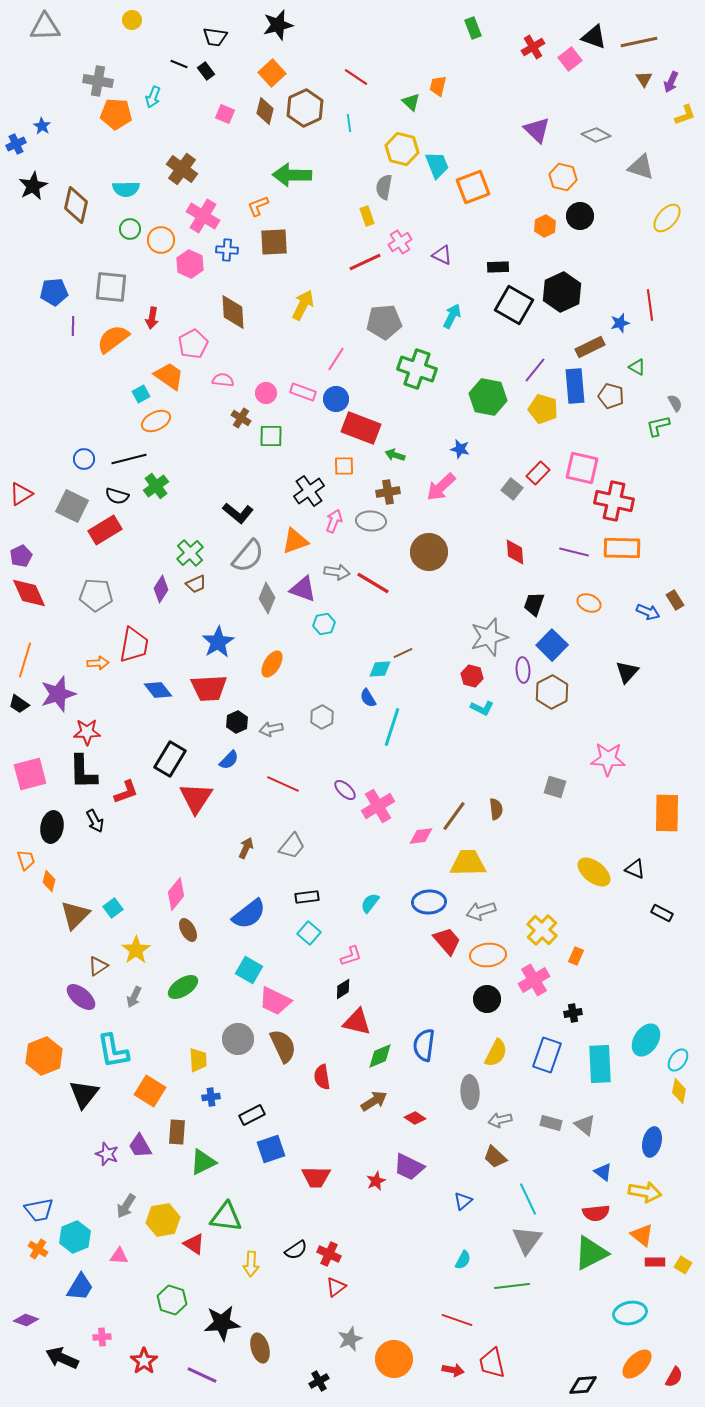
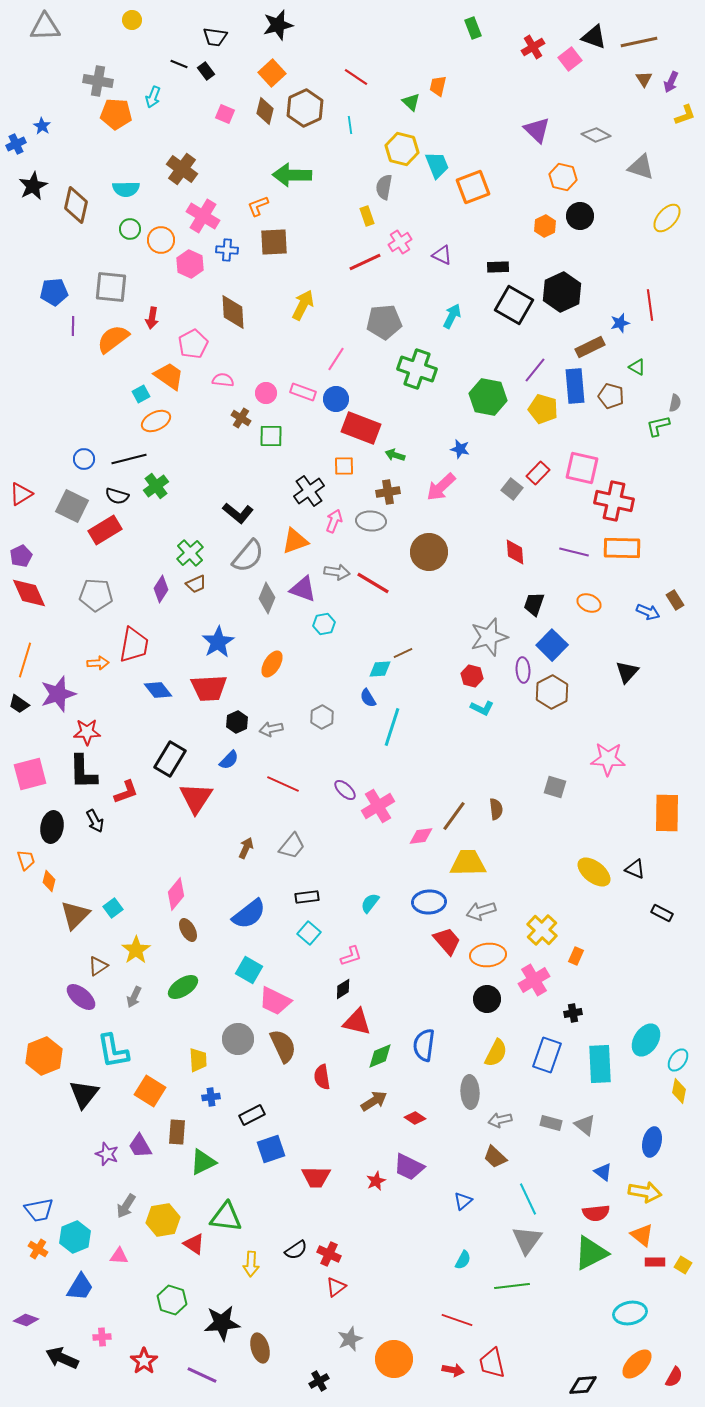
cyan line at (349, 123): moved 1 px right, 2 px down
gray semicircle at (675, 403): rotated 42 degrees clockwise
